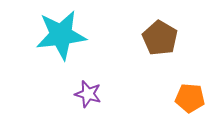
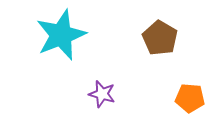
cyan star: rotated 15 degrees counterclockwise
purple star: moved 14 px right
